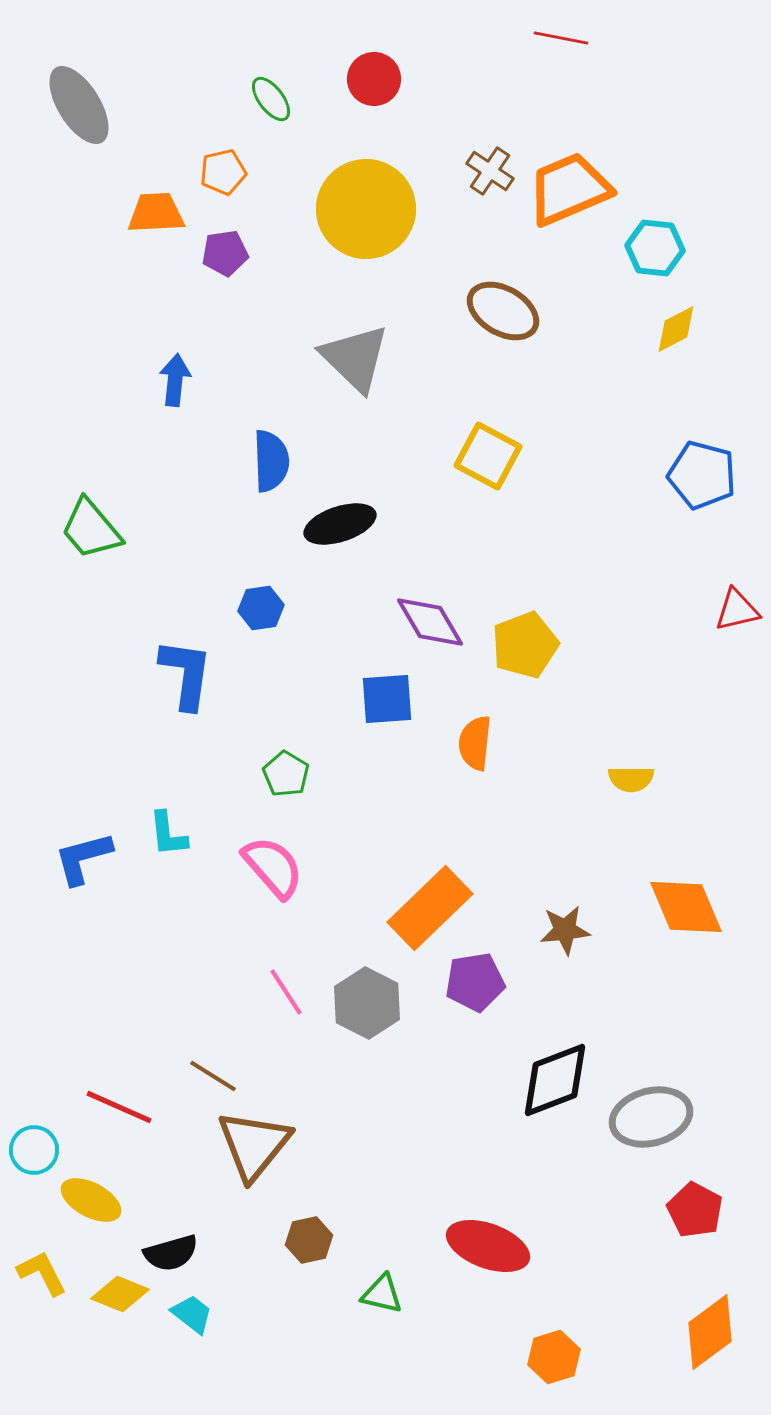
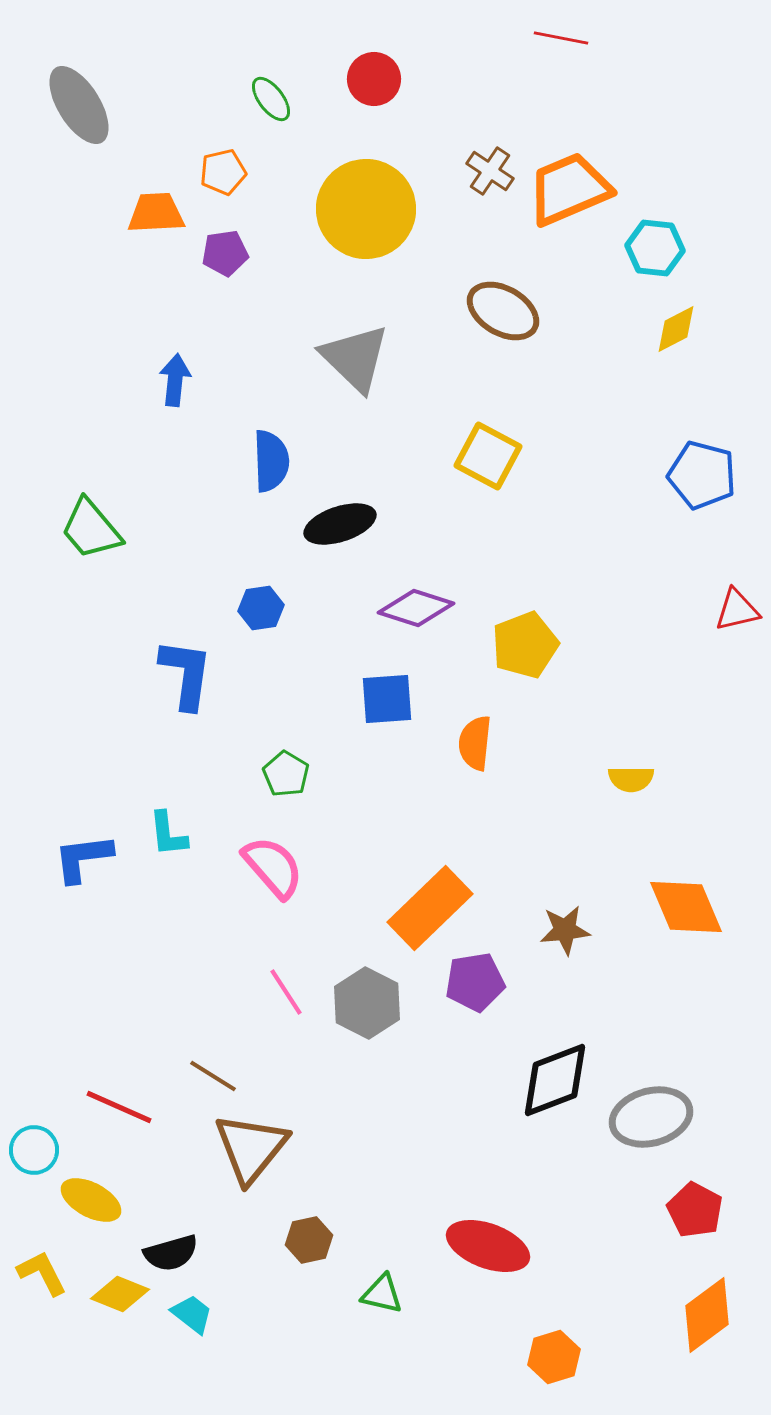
purple diamond at (430, 622): moved 14 px left, 14 px up; rotated 42 degrees counterclockwise
blue L-shape at (83, 858): rotated 8 degrees clockwise
brown triangle at (254, 1145): moved 3 px left, 3 px down
orange diamond at (710, 1332): moved 3 px left, 17 px up
